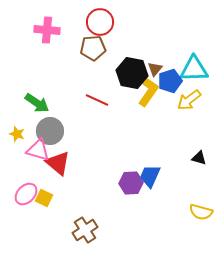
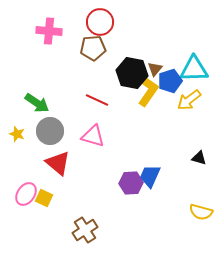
pink cross: moved 2 px right, 1 px down
pink triangle: moved 55 px right, 14 px up
pink ellipse: rotated 10 degrees counterclockwise
